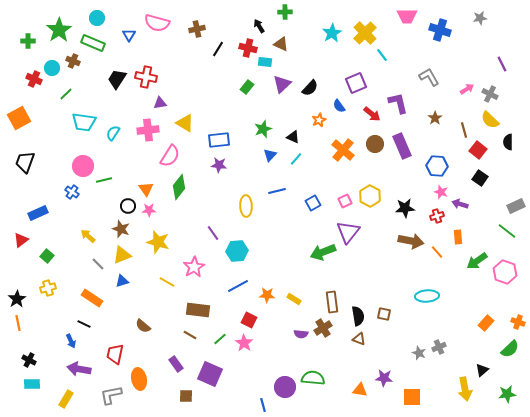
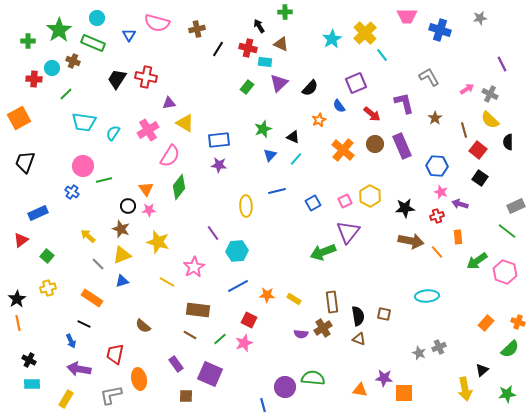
cyan star at (332, 33): moved 6 px down
red cross at (34, 79): rotated 21 degrees counterclockwise
purple triangle at (282, 84): moved 3 px left, 1 px up
purple triangle at (160, 103): moved 9 px right
purple L-shape at (398, 103): moved 6 px right
pink cross at (148, 130): rotated 25 degrees counterclockwise
pink star at (244, 343): rotated 18 degrees clockwise
orange square at (412, 397): moved 8 px left, 4 px up
